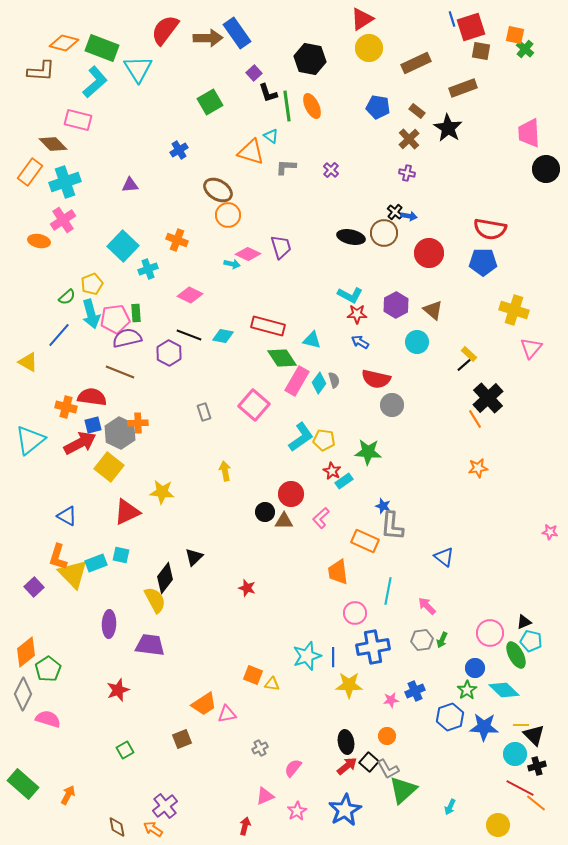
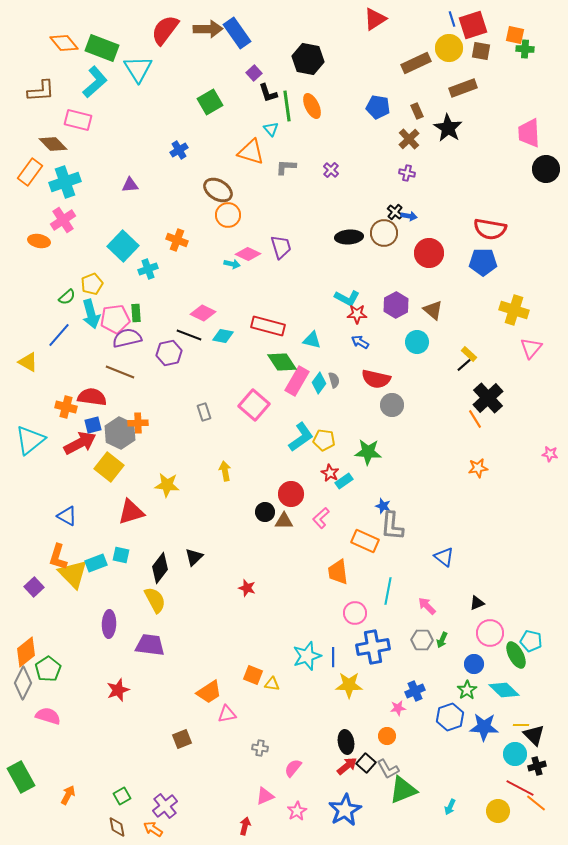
red triangle at (362, 19): moved 13 px right
red square at (471, 27): moved 2 px right, 2 px up
brown arrow at (208, 38): moved 9 px up
orange diamond at (64, 43): rotated 36 degrees clockwise
yellow circle at (369, 48): moved 80 px right
green cross at (525, 49): rotated 36 degrees counterclockwise
black hexagon at (310, 59): moved 2 px left
brown L-shape at (41, 71): moved 20 px down; rotated 8 degrees counterclockwise
brown rectangle at (417, 111): rotated 28 degrees clockwise
cyan triangle at (271, 136): moved 7 px up; rotated 14 degrees clockwise
black ellipse at (351, 237): moved 2 px left; rotated 16 degrees counterclockwise
pink diamond at (190, 295): moved 13 px right, 18 px down
cyan L-shape at (350, 295): moved 3 px left, 3 px down
purple hexagon at (169, 353): rotated 20 degrees clockwise
green diamond at (282, 358): moved 4 px down
red star at (332, 471): moved 2 px left, 2 px down
yellow star at (162, 492): moved 5 px right, 7 px up
red triangle at (127, 512): moved 4 px right; rotated 8 degrees clockwise
pink star at (550, 532): moved 78 px up
black diamond at (165, 578): moved 5 px left, 10 px up
black triangle at (524, 622): moved 47 px left, 19 px up
gray hexagon at (422, 640): rotated 10 degrees clockwise
blue circle at (475, 668): moved 1 px left, 4 px up
gray diamond at (23, 694): moved 11 px up
pink star at (391, 700): moved 7 px right, 8 px down
orange trapezoid at (204, 704): moved 5 px right, 12 px up
pink semicircle at (48, 719): moved 3 px up
gray cross at (260, 748): rotated 35 degrees clockwise
green square at (125, 750): moved 3 px left, 46 px down
black square at (369, 762): moved 3 px left, 1 px down
green rectangle at (23, 784): moved 2 px left, 7 px up; rotated 20 degrees clockwise
green triangle at (403, 790): rotated 20 degrees clockwise
yellow circle at (498, 825): moved 14 px up
